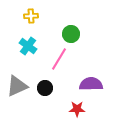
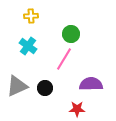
pink line: moved 5 px right
